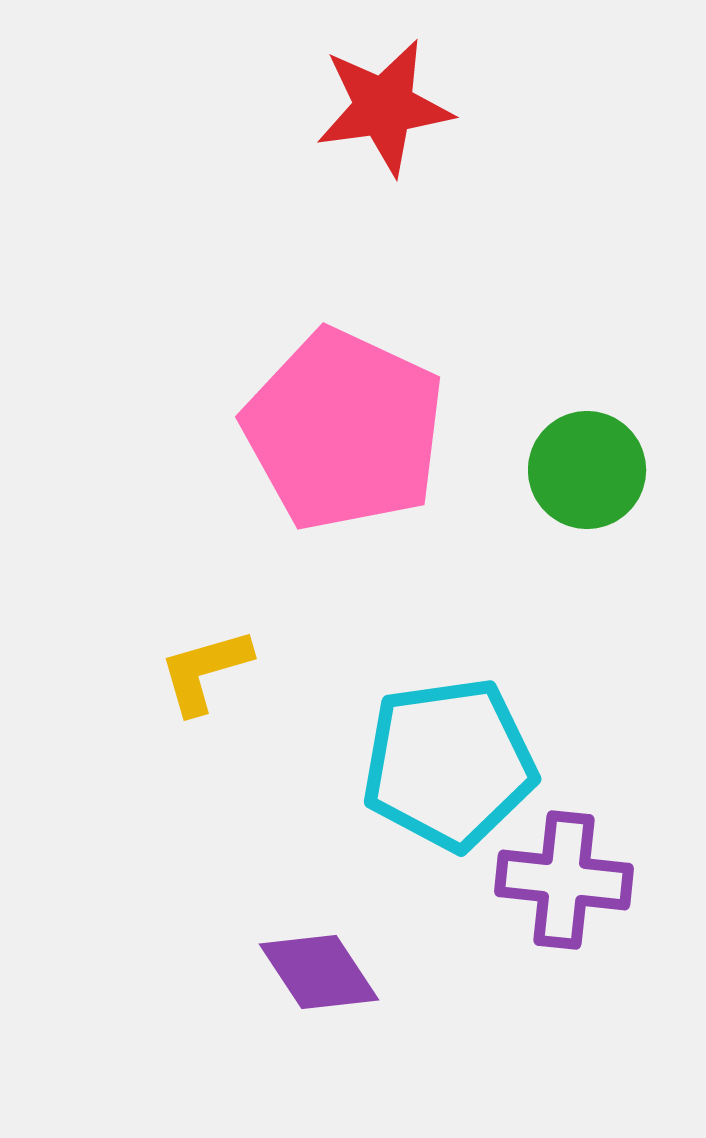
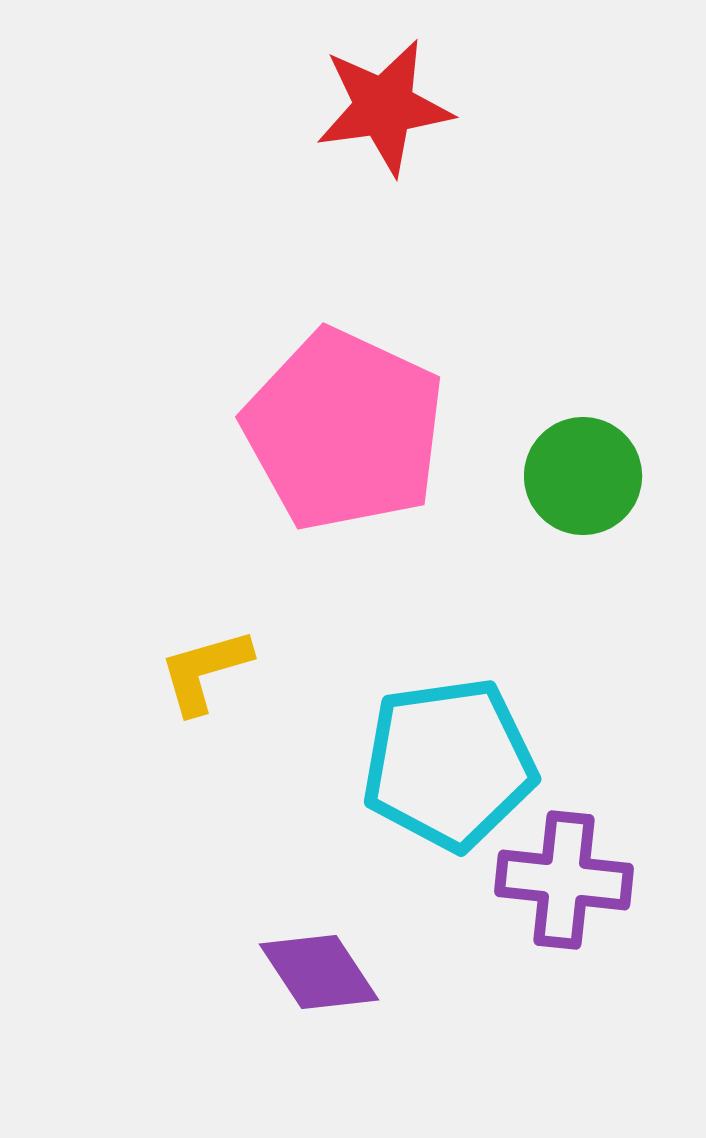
green circle: moved 4 px left, 6 px down
